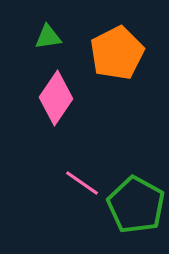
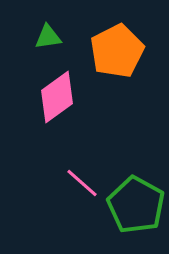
orange pentagon: moved 2 px up
pink diamond: moved 1 px right, 1 px up; rotated 20 degrees clockwise
pink line: rotated 6 degrees clockwise
